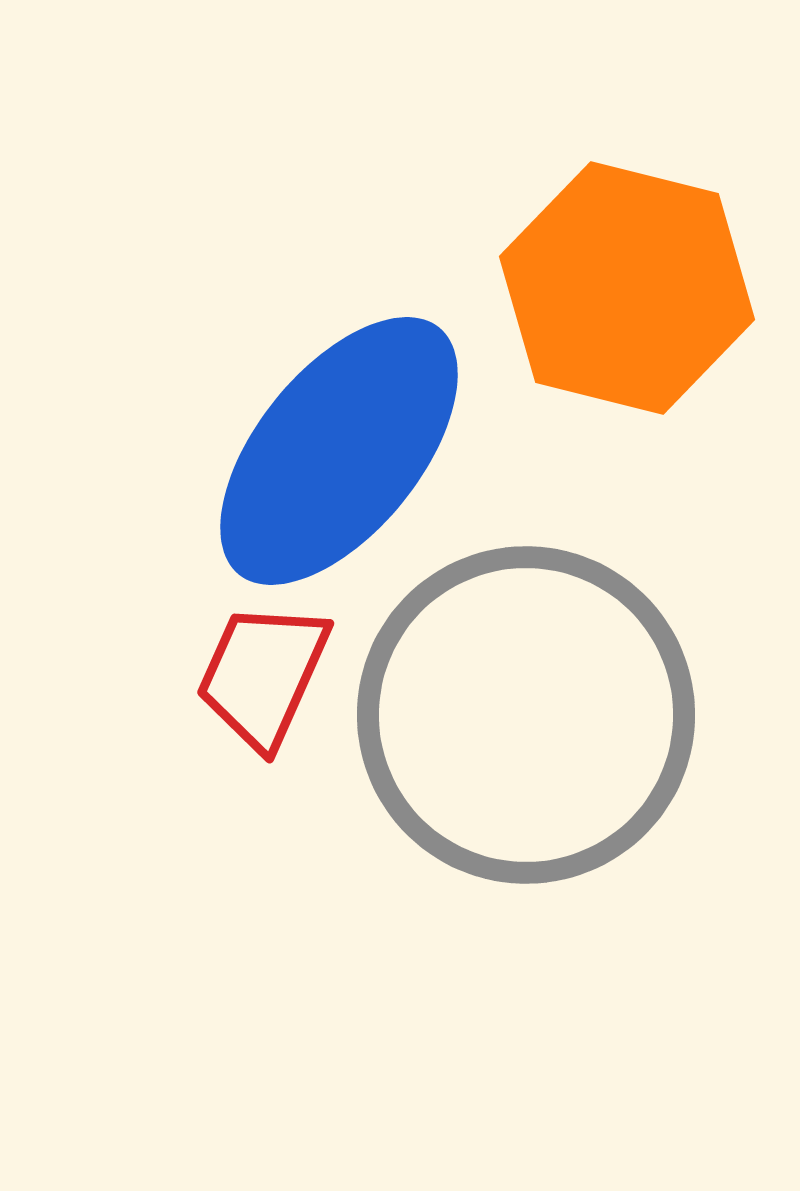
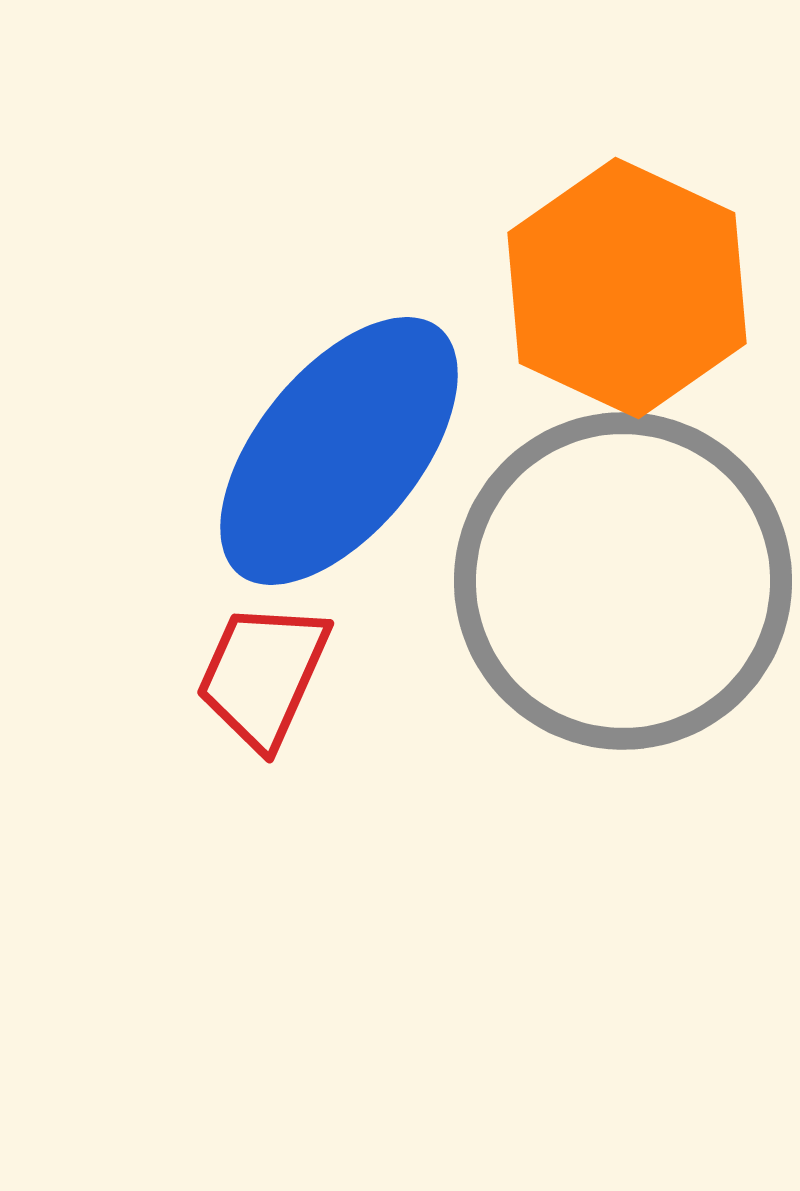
orange hexagon: rotated 11 degrees clockwise
gray circle: moved 97 px right, 134 px up
